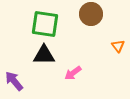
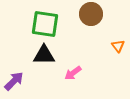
purple arrow: rotated 85 degrees clockwise
